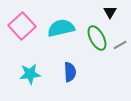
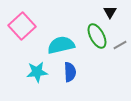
cyan semicircle: moved 17 px down
green ellipse: moved 2 px up
cyan star: moved 7 px right, 2 px up
